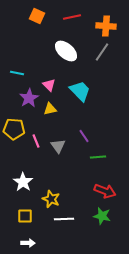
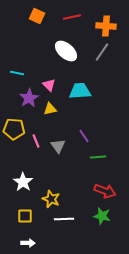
cyan trapezoid: rotated 50 degrees counterclockwise
